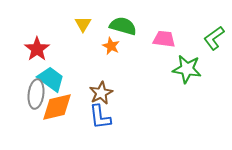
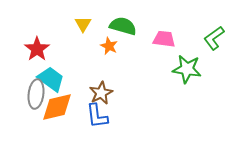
orange star: moved 2 px left
blue L-shape: moved 3 px left, 1 px up
